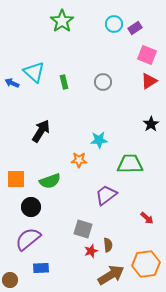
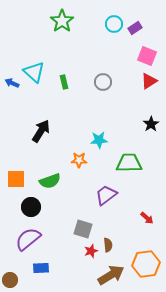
pink square: moved 1 px down
green trapezoid: moved 1 px left, 1 px up
